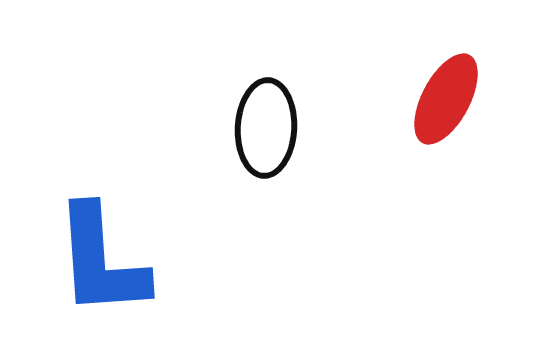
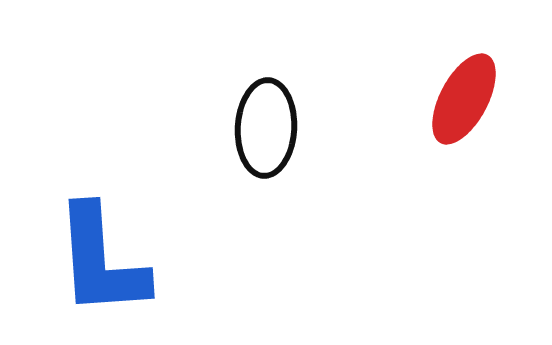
red ellipse: moved 18 px right
